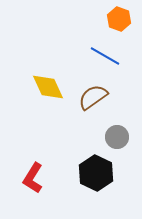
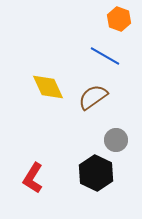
gray circle: moved 1 px left, 3 px down
